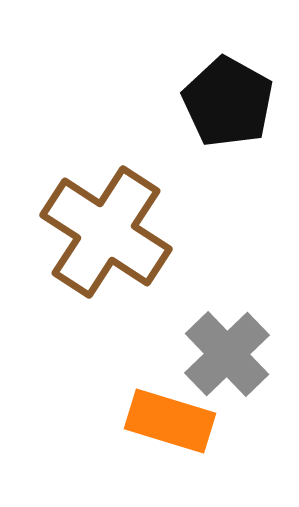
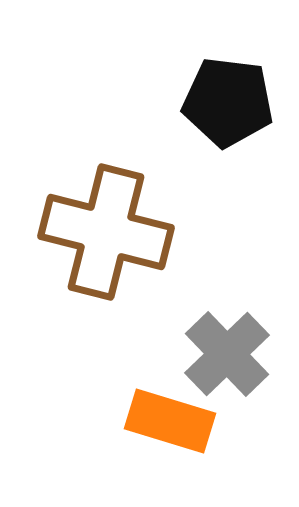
black pentagon: rotated 22 degrees counterclockwise
brown cross: rotated 19 degrees counterclockwise
